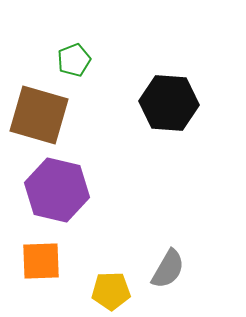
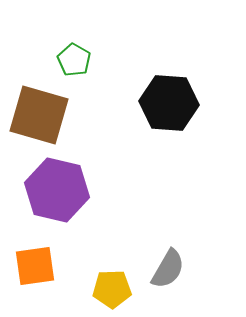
green pentagon: rotated 20 degrees counterclockwise
orange square: moved 6 px left, 5 px down; rotated 6 degrees counterclockwise
yellow pentagon: moved 1 px right, 2 px up
